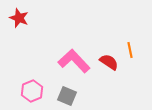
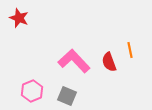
red semicircle: rotated 144 degrees counterclockwise
